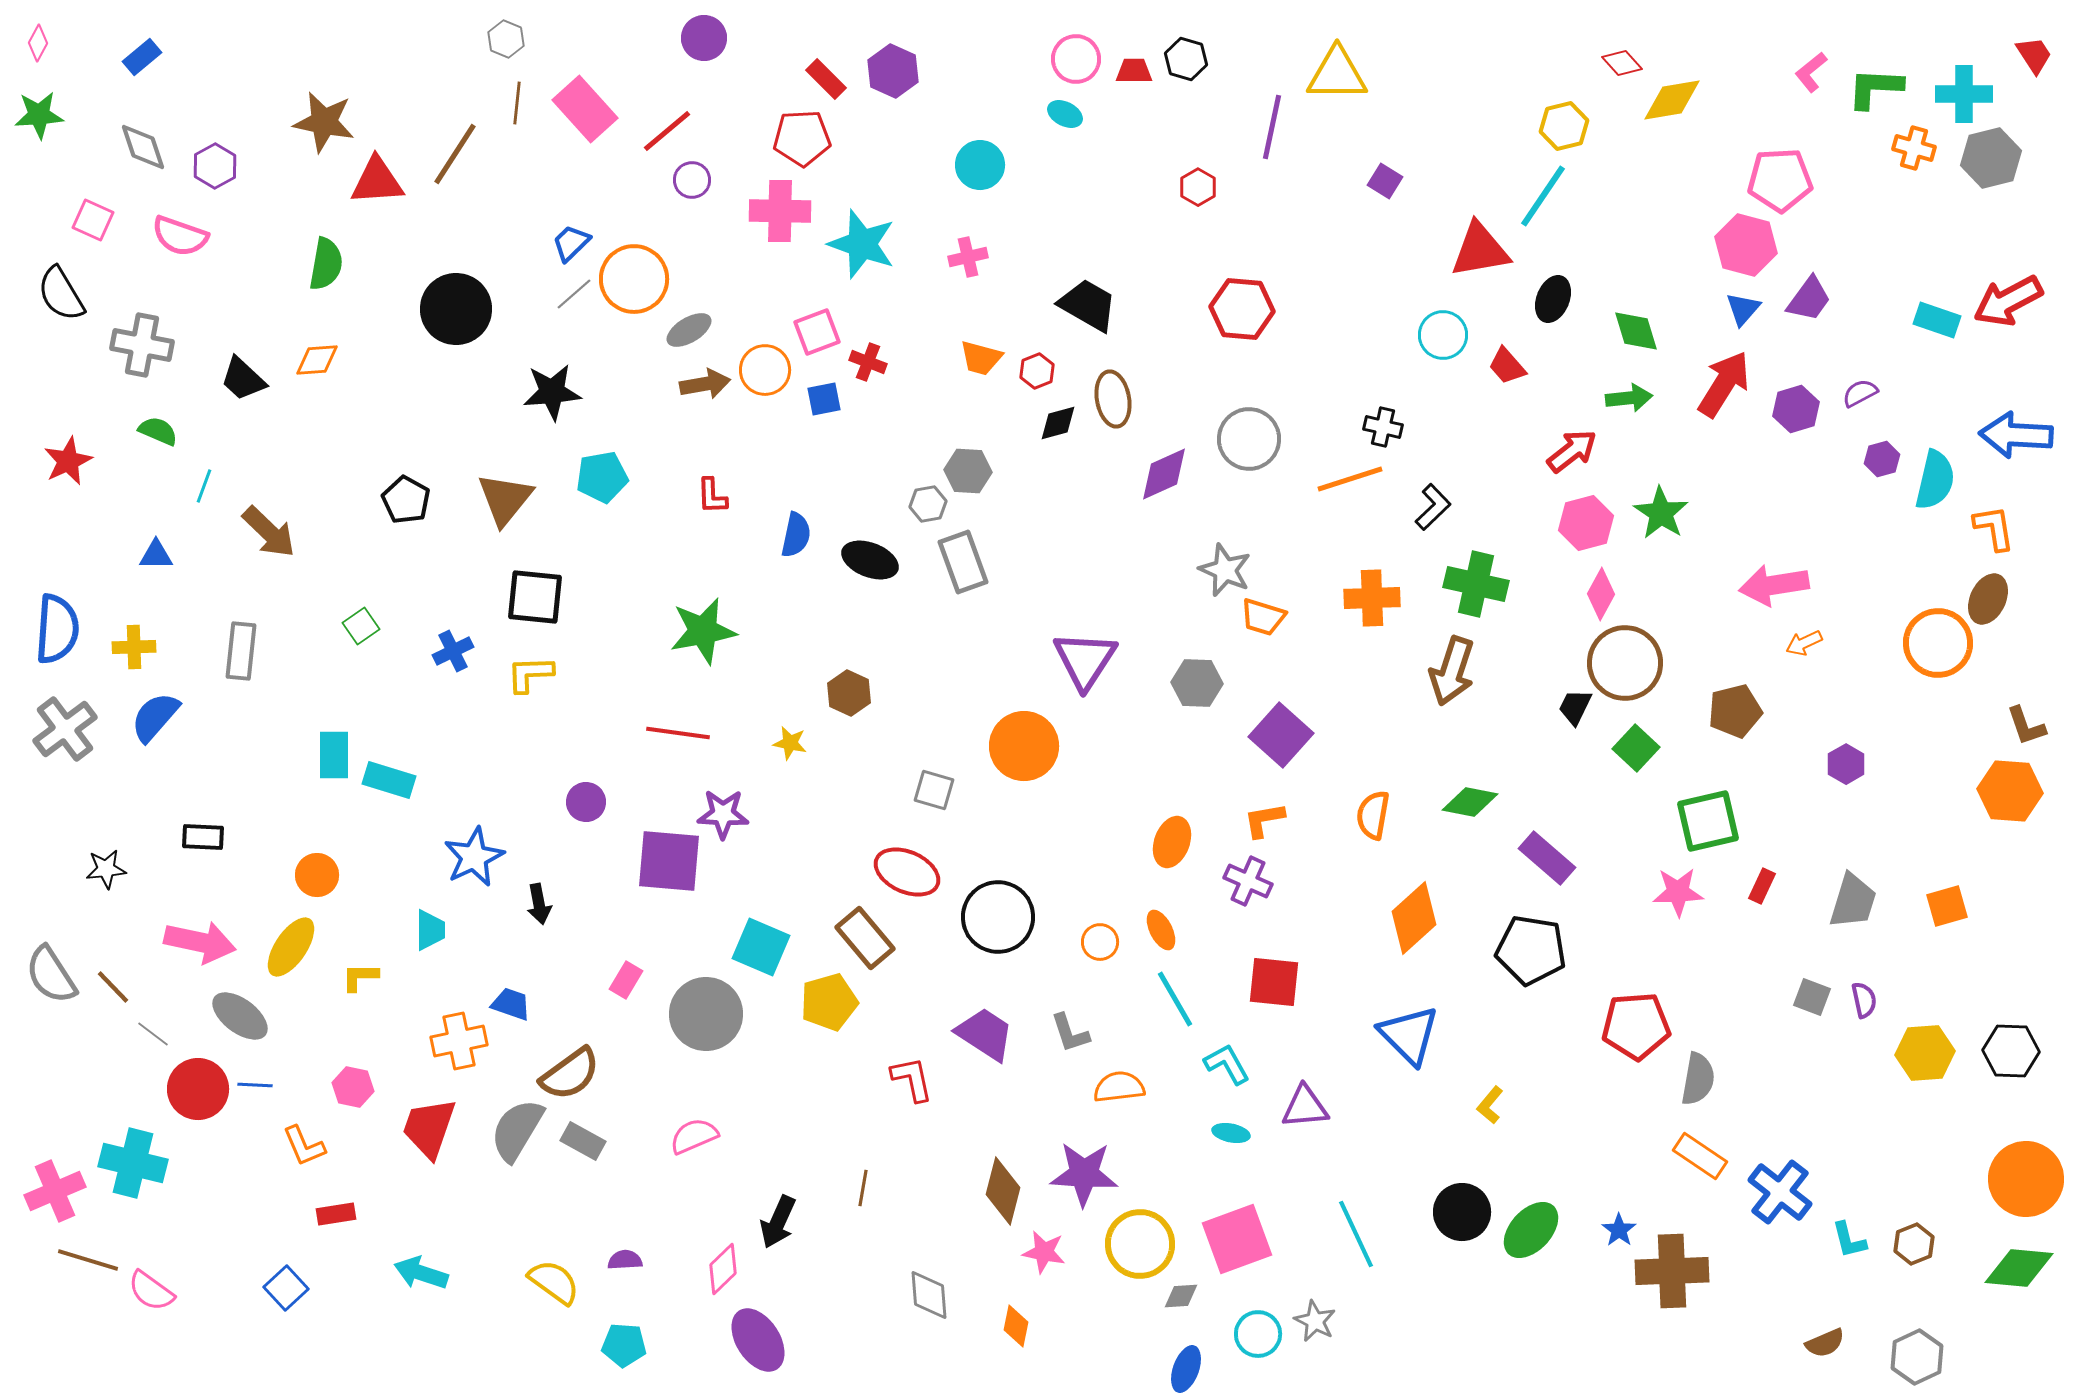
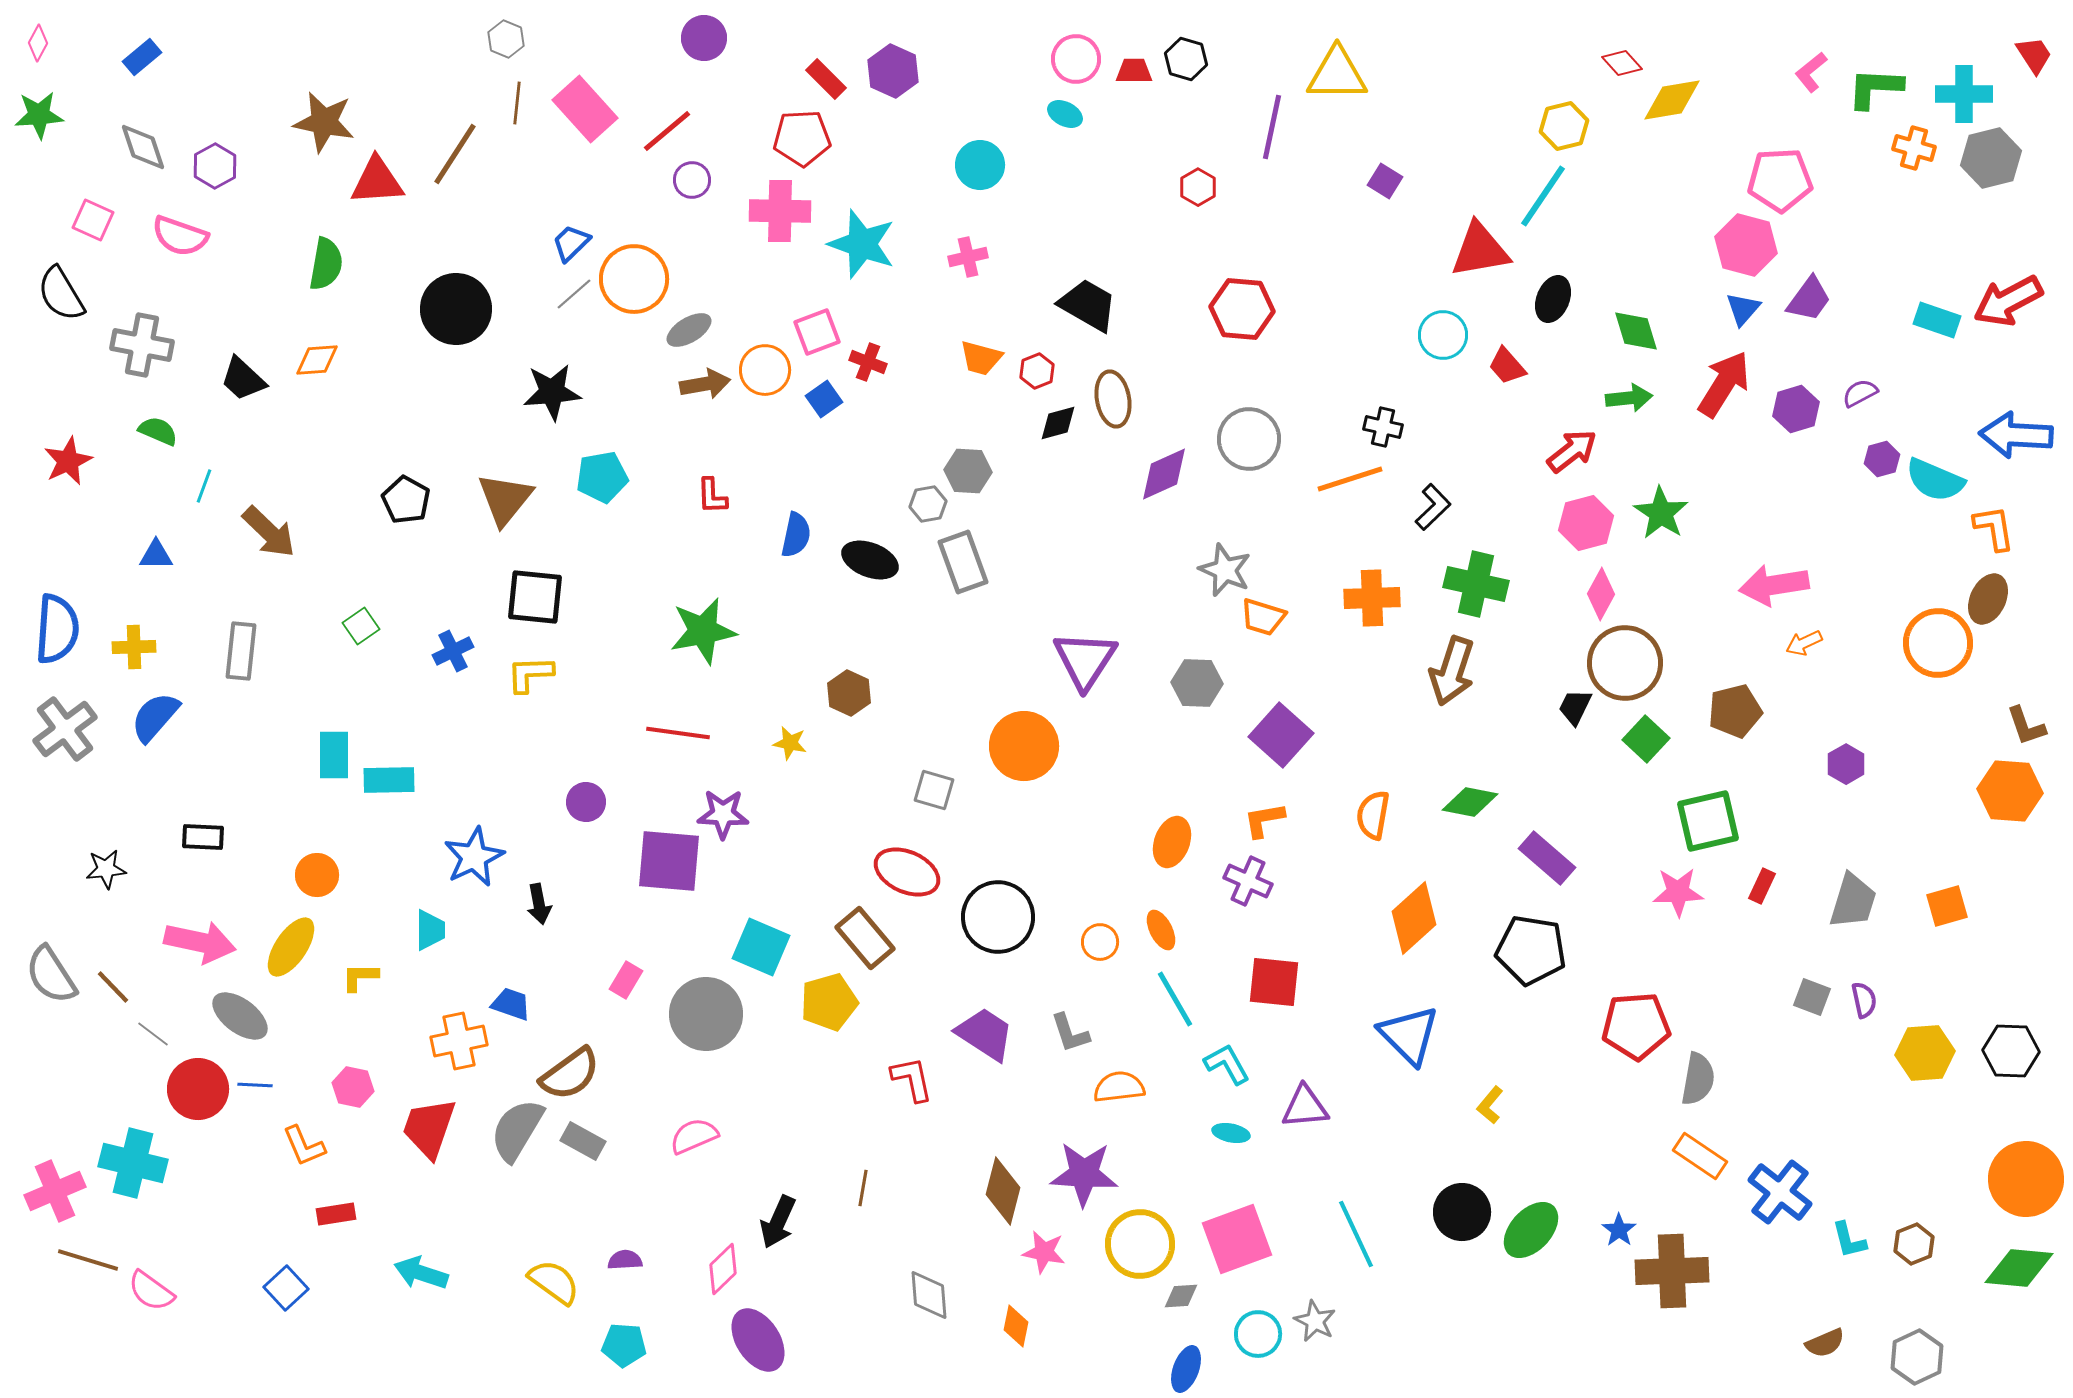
blue square at (824, 399): rotated 24 degrees counterclockwise
cyan semicircle at (1935, 480): rotated 100 degrees clockwise
green square at (1636, 748): moved 10 px right, 9 px up
cyan rectangle at (389, 780): rotated 18 degrees counterclockwise
